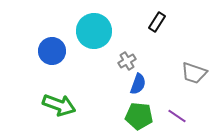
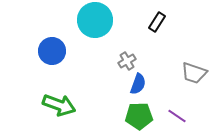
cyan circle: moved 1 px right, 11 px up
green pentagon: rotated 8 degrees counterclockwise
